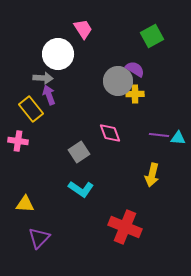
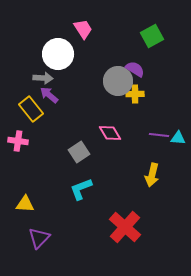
purple arrow: rotated 30 degrees counterclockwise
pink diamond: rotated 10 degrees counterclockwise
cyan L-shape: rotated 125 degrees clockwise
red cross: rotated 20 degrees clockwise
